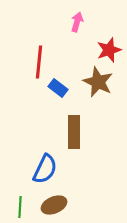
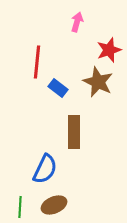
red line: moved 2 px left
